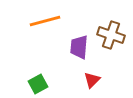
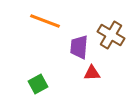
orange line: rotated 36 degrees clockwise
brown cross: rotated 12 degrees clockwise
red triangle: moved 7 px up; rotated 42 degrees clockwise
